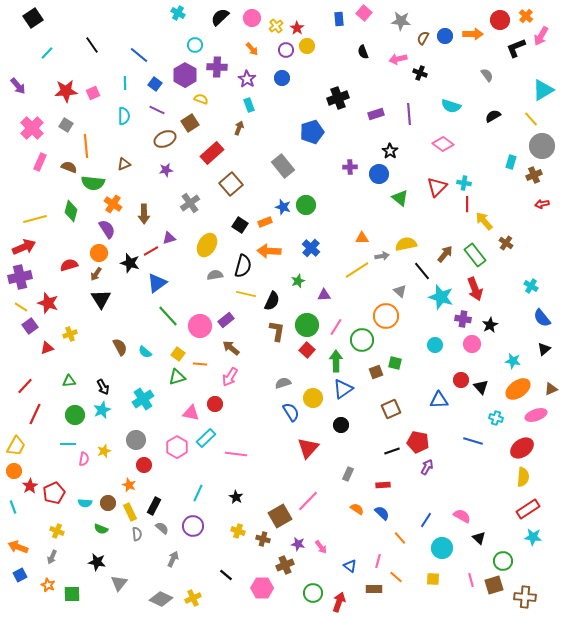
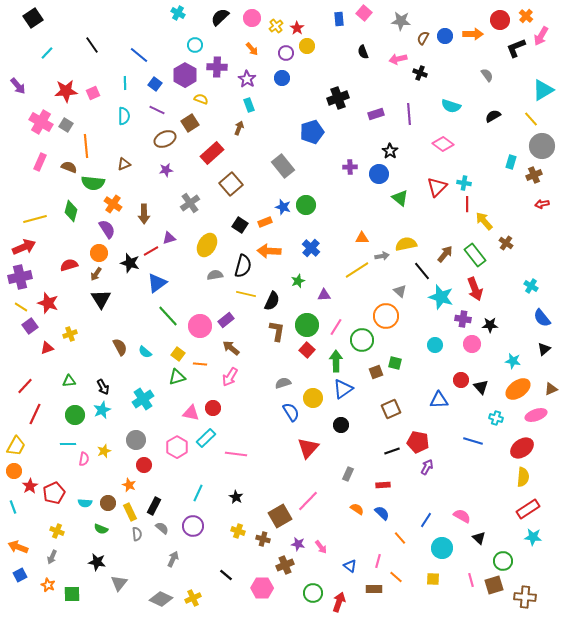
purple circle at (286, 50): moved 3 px down
pink cross at (32, 128): moved 9 px right, 6 px up; rotated 15 degrees counterclockwise
black star at (490, 325): rotated 28 degrees clockwise
red circle at (215, 404): moved 2 px left, 4 px down
